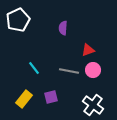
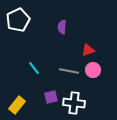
purple semicircle: moved 1 px left, 1 px up
yellow rectangle: moved 7 px left, 6 px down
white cross: moved 19 px left, 2 px up; rotated 30 degrees counterclockwise
